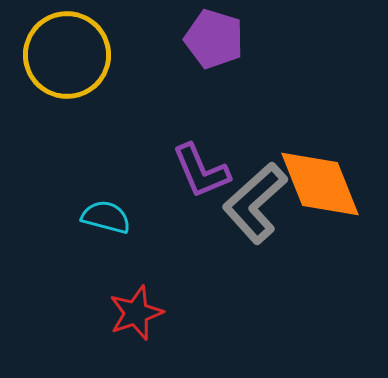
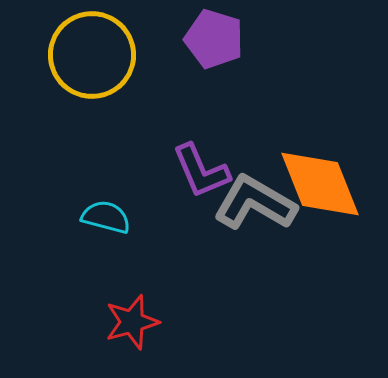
yellow circle: moved 25 px right
gray L-shape: rotated 72 degrees clockwise
red star: moved 4 px left, 9 px down; rotated 4 degrees clockwise
